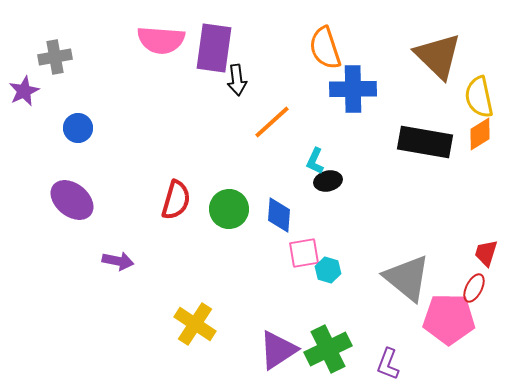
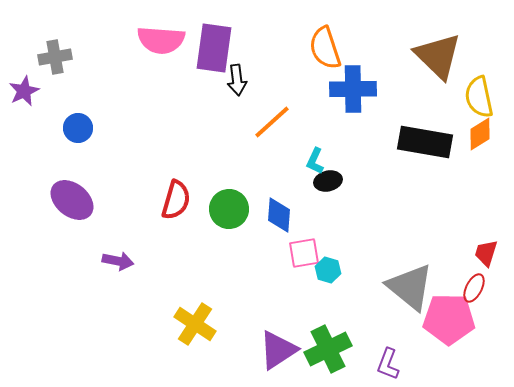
gray triangle: moved 3 px right, 9 px down
